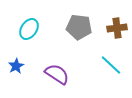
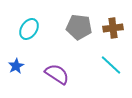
brown cross: moved 4 px left
